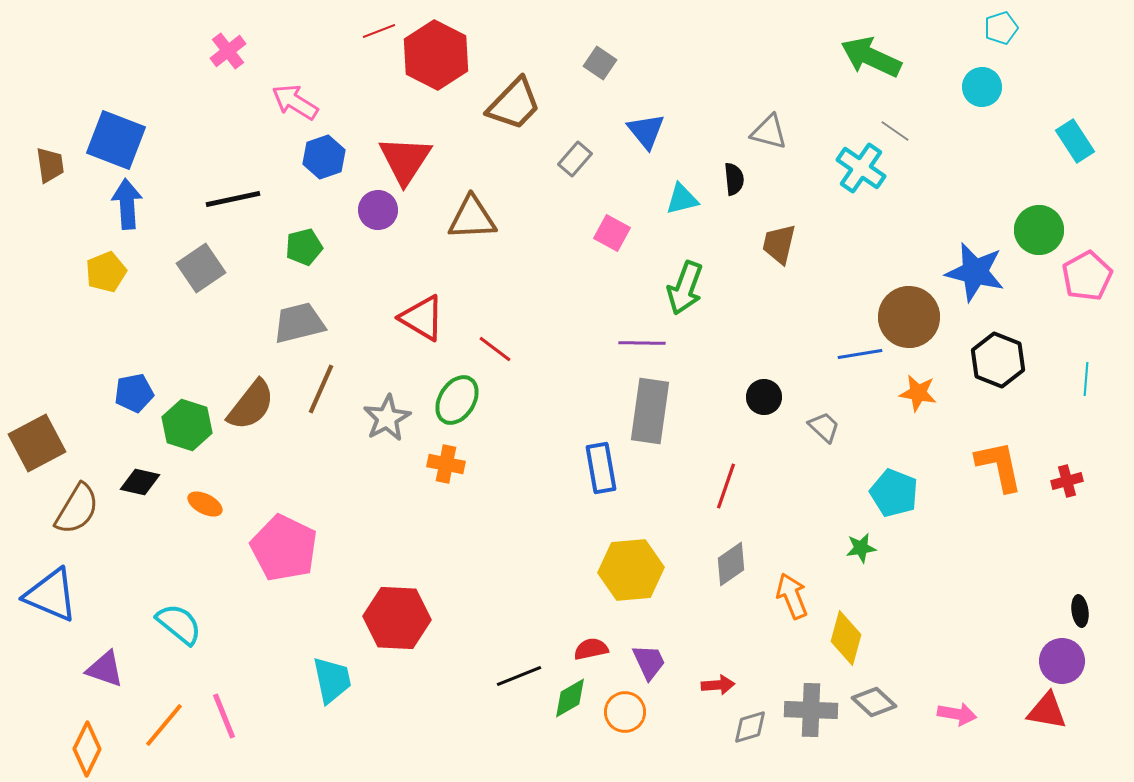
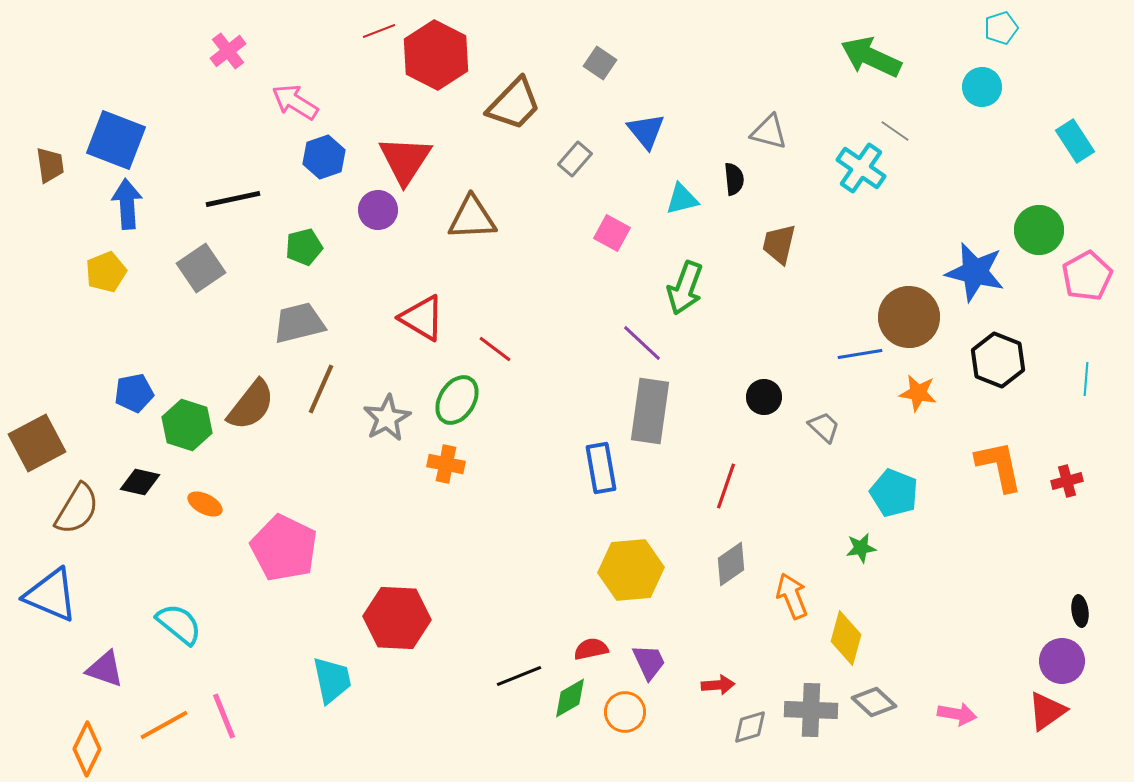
purple line at (642, 343): rotated 42 degrees clockwise
red triangle at (1047, 711): rotated 45 degrees counterclockwise
orange line at (164, 725): rotated 21 degrees clockwise
